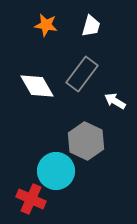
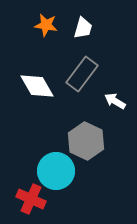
white trapezoid: moved 8 px left, 2 px down
